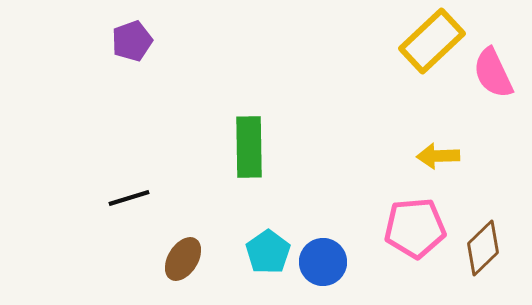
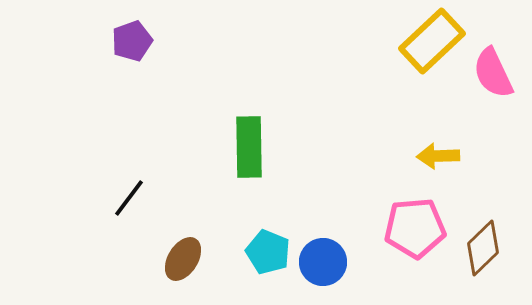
black line: rotated 36 degrees counterclockwise
cyan pentagon: rotated 15 degrees counterclockwise
